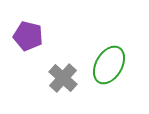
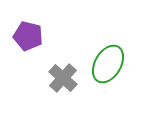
green ellipse: moved 1 px left, 1 px up
